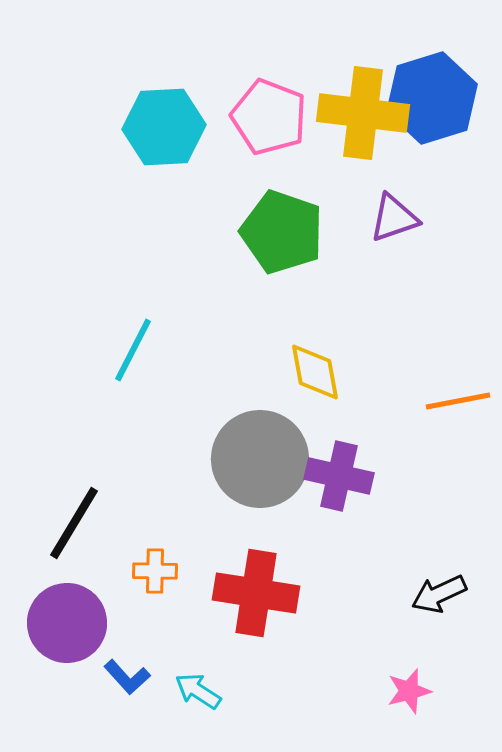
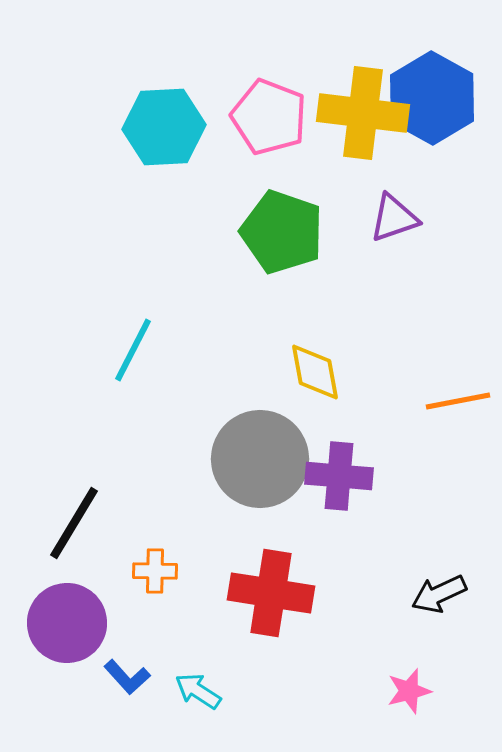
blue hexagon: rotated 14 degrees counterclockwise
purple cross: rotated 8 degrees counterclockwise
red cross: moved 15 px right
